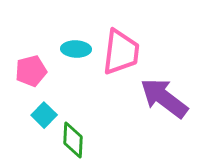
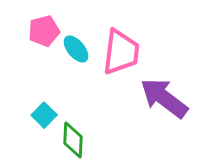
cyan ellipse: rotated 48 degrees clockwise
pink pentagon: moved 13 px right, 40 px up
